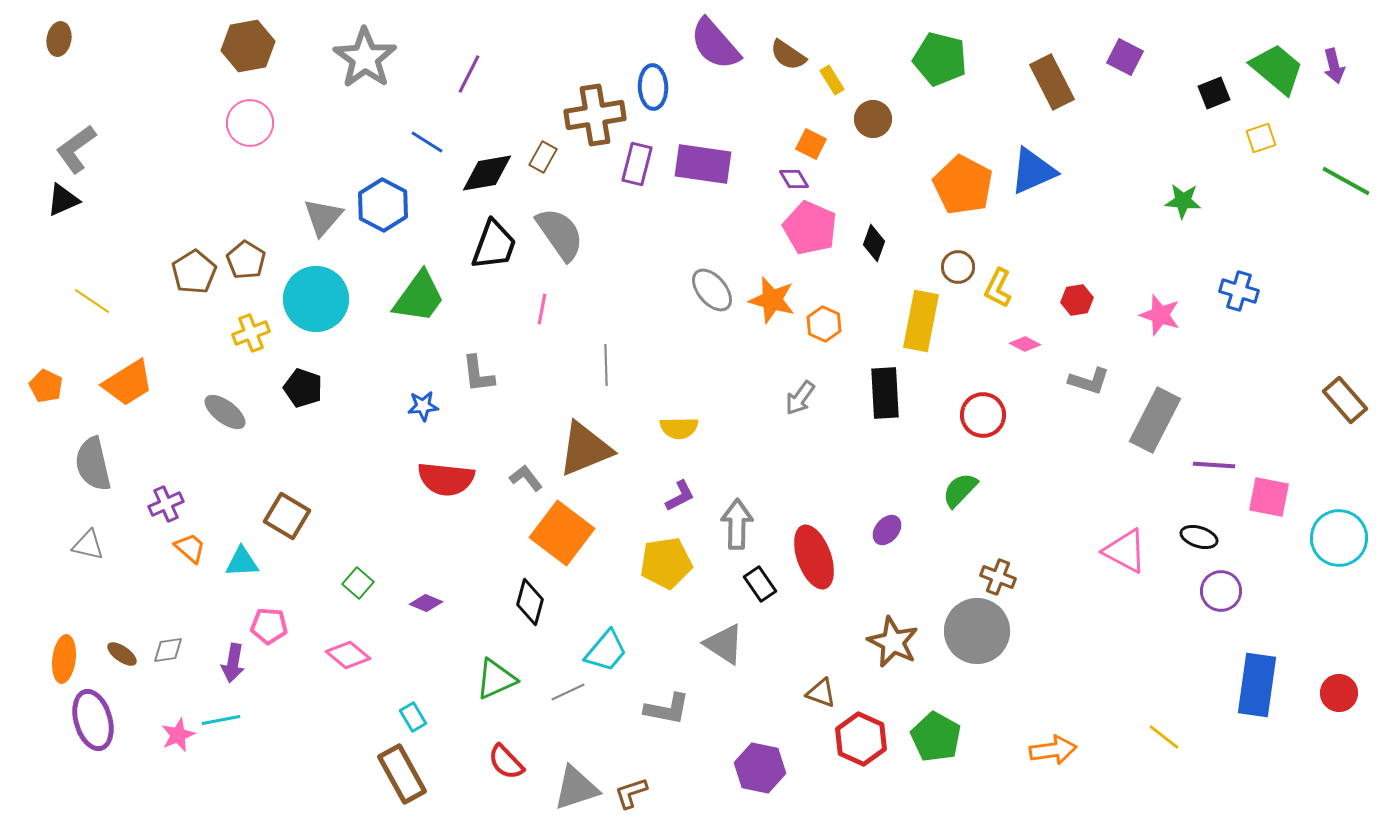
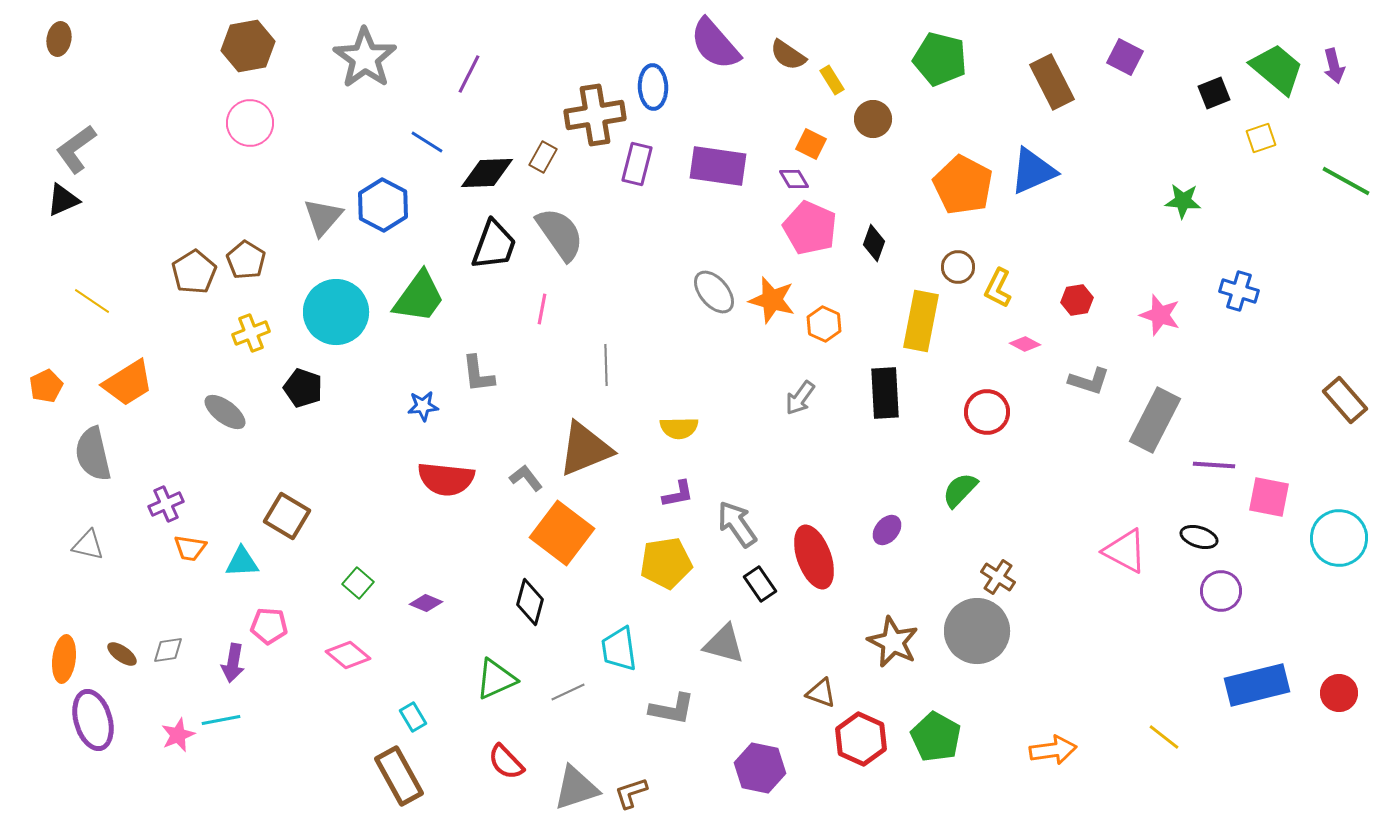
purple rectangle at (703, 164): moved 15 px right, 2 px down
black diamond at (487, 173): rotated 8 degrees clockwise
gray ellipse at (712, 290): moved 2 px right, 2 px down
cyan circle at (316, 299): moved 20 px right, 13 px down
orange pentagon at (46, 386): rotated 20 degrees clockwise
red circle at (983, 415): moved 4 px right, 3 px up
gray semicircle at (93, 464): moved 10 px up
purple L-shape at (680, 496): moved 2 px left, 2 px up; rotated 16 degrees clockwise
gray arrow at (737, 524): rotated 36 degrees counterclockwise
orange trapezoid at (190, 548): rotated 148 degrees clockwise
brown cross at (998, 577): rotated 12 degrees clockwise
gray triangle at (724, 644): rotated 18 degrees counterclockwise
cyan trapezoid at (606, 651): moved 13 px right, 2 px up; rotated 132 degrees clockwise
blue rectangle at (1257, 685): rotated 68 degrees clockwise
gray L-shape at (667, 709): moved 5 px right
brown rectangle at (402, 774): moved 3 px left, 2 px down
